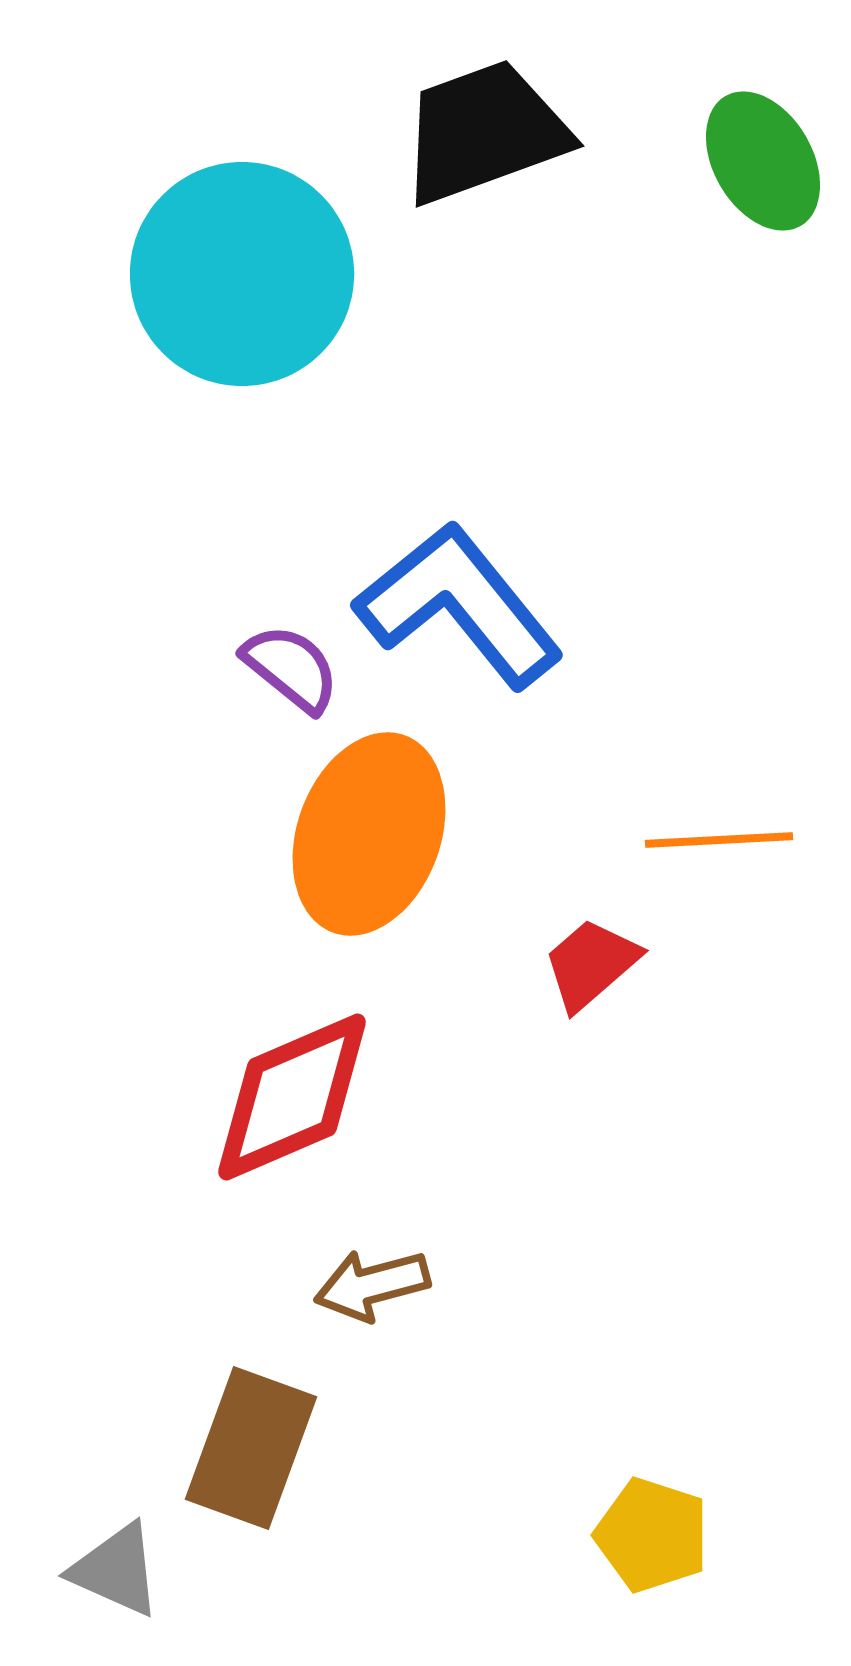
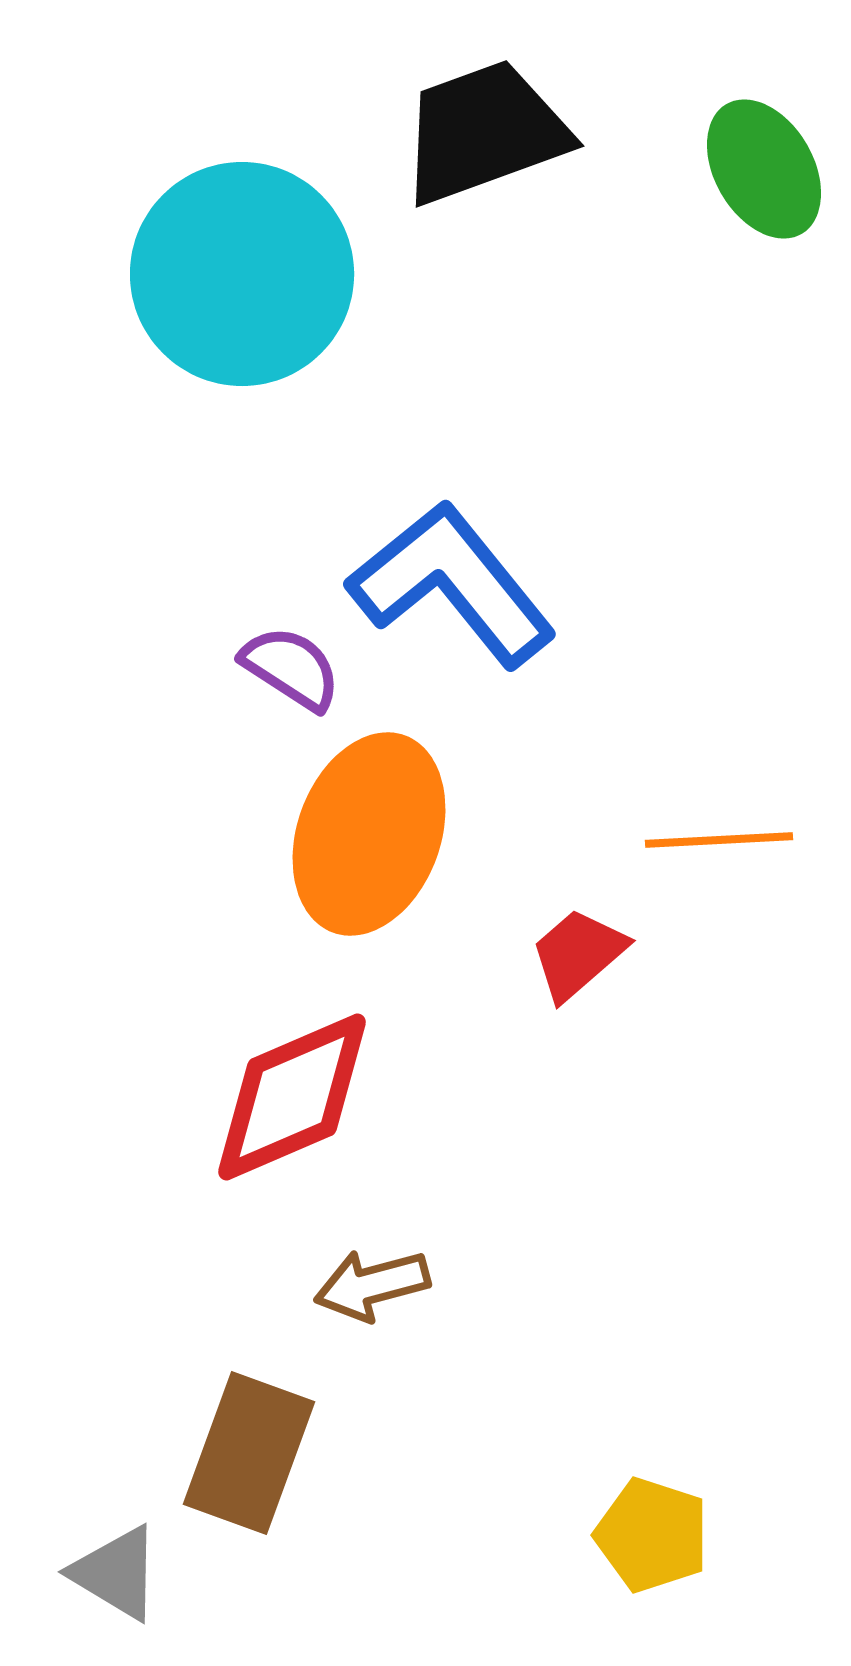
green ellipse: moved 1 px right, 8 px down
blue L-shape: moved 7 px left, 21 px up
purple semicircle: rotated 6 degrees counterclockwise
red trapezoid: moved 13 px left, 10 px up
brown rectangle: moved 2 px left, 5 px down
gray triangle: moved 3 px down; rotated 7 degrees clockwise
